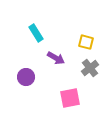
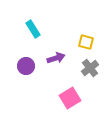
cyan rectangle: moved 3 px left, 4 px up
purple arrow: rotated 48 degrees counterclockwise
purple circle: moved 11 px up
pink square: rotated 20 degrees counterclockwise
